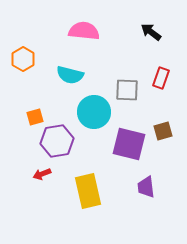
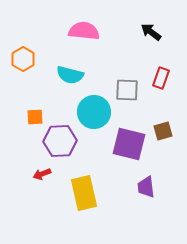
orange square: rotated 12 degrees clockwise
purple hexagon: moved 3 px right; rotated 8 degrees clockwise
yellow rectangle: moved 4 px left, 2 px down
